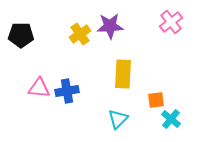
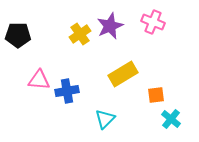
pink cross: moved 18 px left; rotated 30 degrees counterclockwise
purple star: rotated 20 degrees counterclockwise
black pentagon: moved 3 px left
yellow rectangle: rotated 56 degrees clockwise
pink triangle: moved 8 px up
orange square: moved 5 px up
cyan triangle: moved 13 px left
